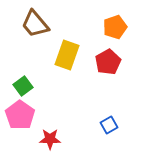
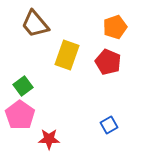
red pentagon: rotated 20 degrees counterclockwise
red star: moved 1 px left
